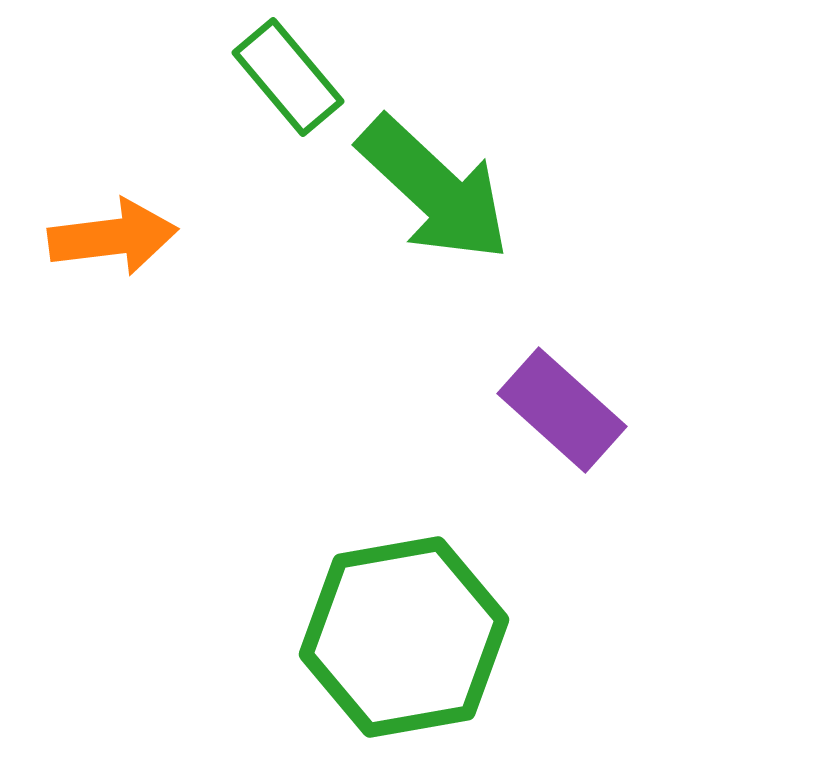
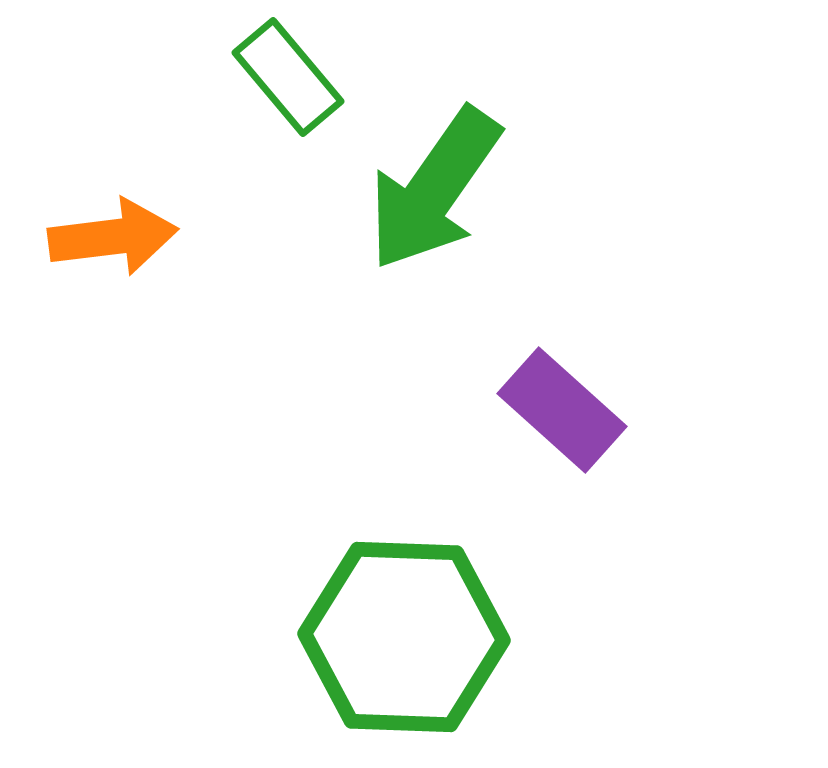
green arrow: rotated 82 degrees clockwise
green hexagon: rotated 12 degrees clockwise
